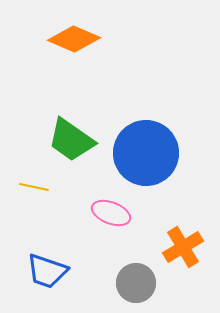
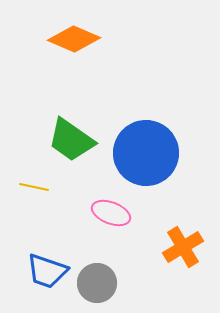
gray circle: moved 39 px left
